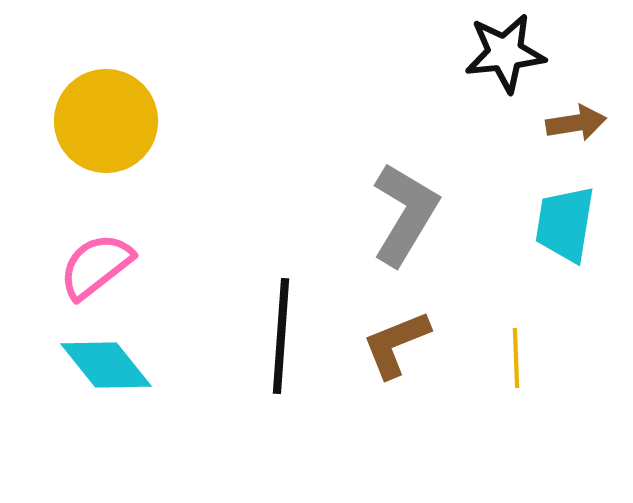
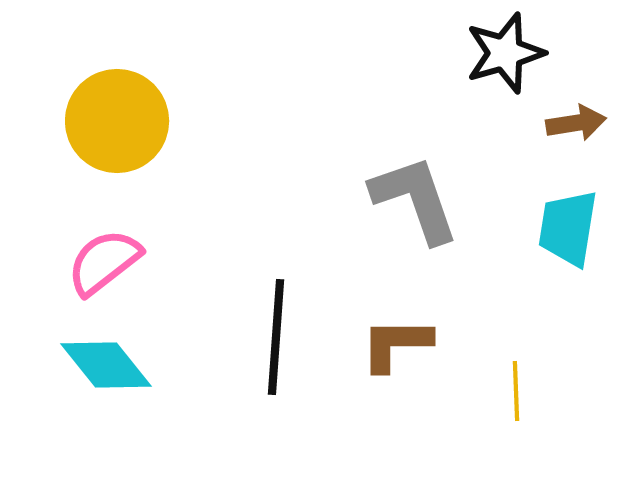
black star: rotated 10 degrees counterclockwise
yellow circle: moved 11 px right
gray L-shape: moved 10 px right, 15 px up; rotated 50 degrees counterclockwise
cyan trapezoid: moved 3 px right, 4 px down
pink semicircle: moved 8 px right, 4 px up
black line: moved 5 px left, 1 px down
brown L-shape: rotated 22 degrees clockwise
yellow line: moved 33 px down
